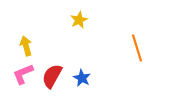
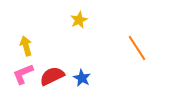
orange line: rotated 16 degrees counterclockwise
red semicircle: rotated 35 degrees clockwise
